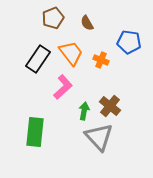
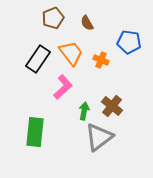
brown cross: moved 2 px right
gray triangle: rotated 36 degrees clockwise
